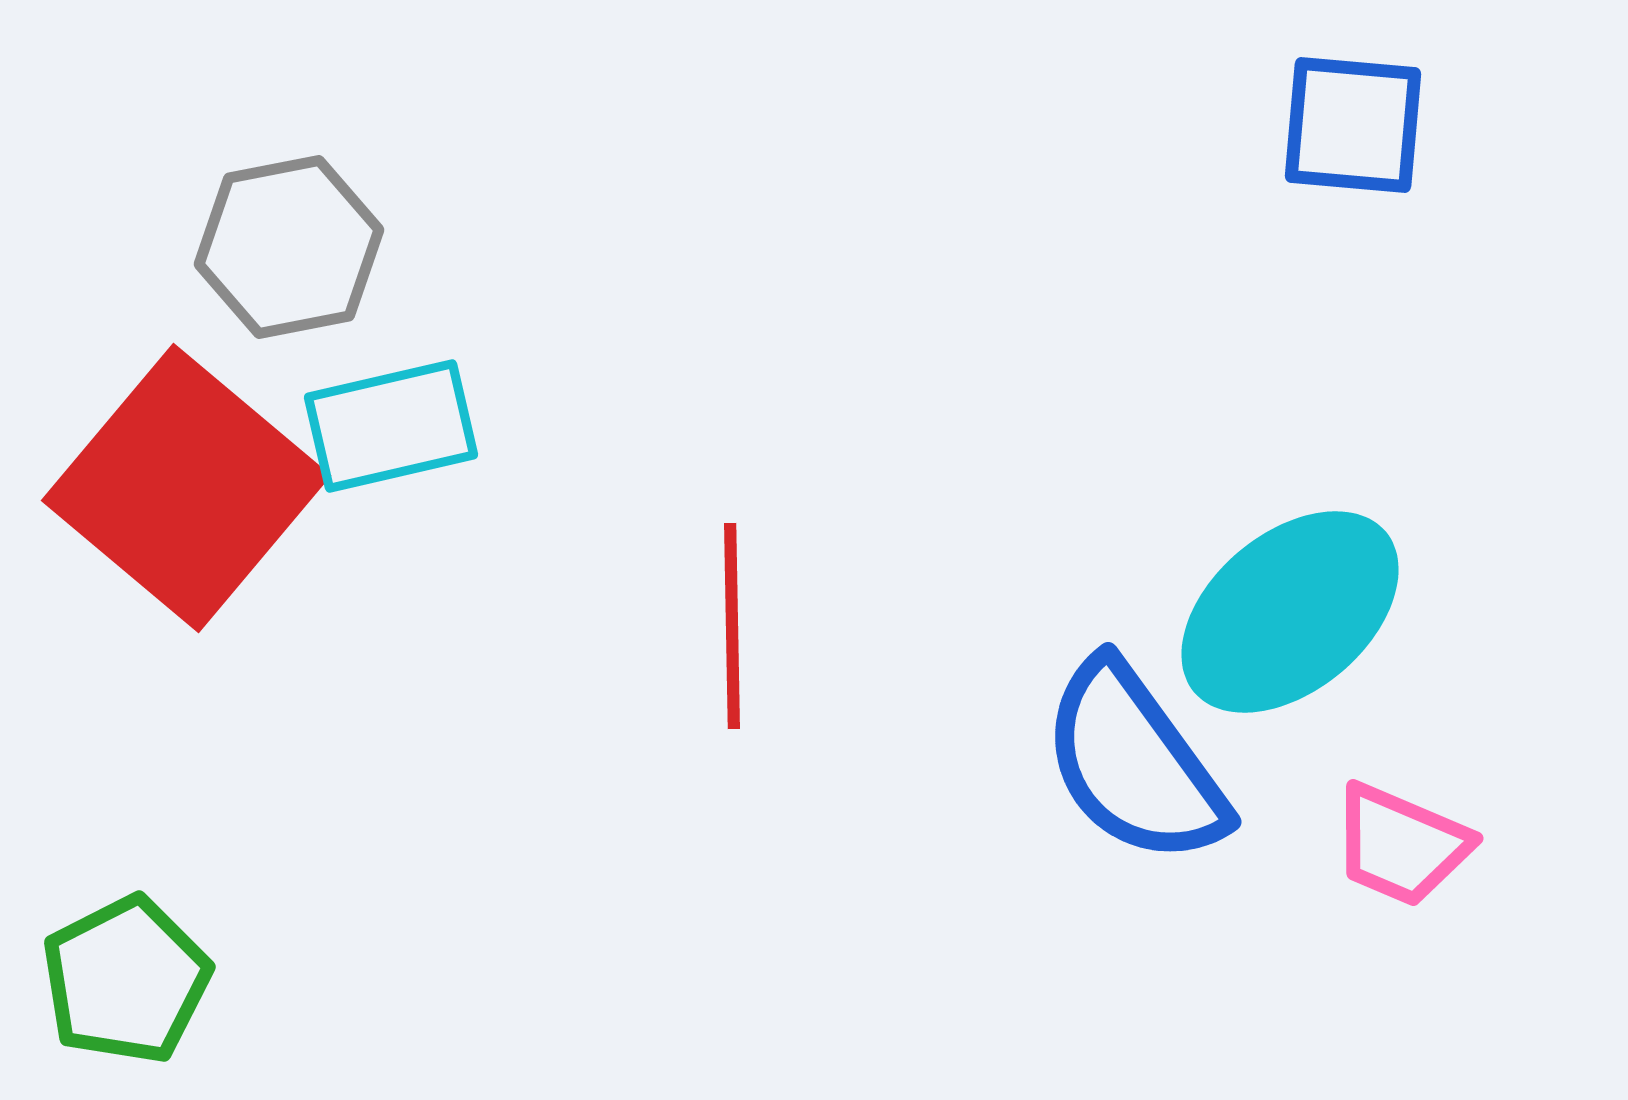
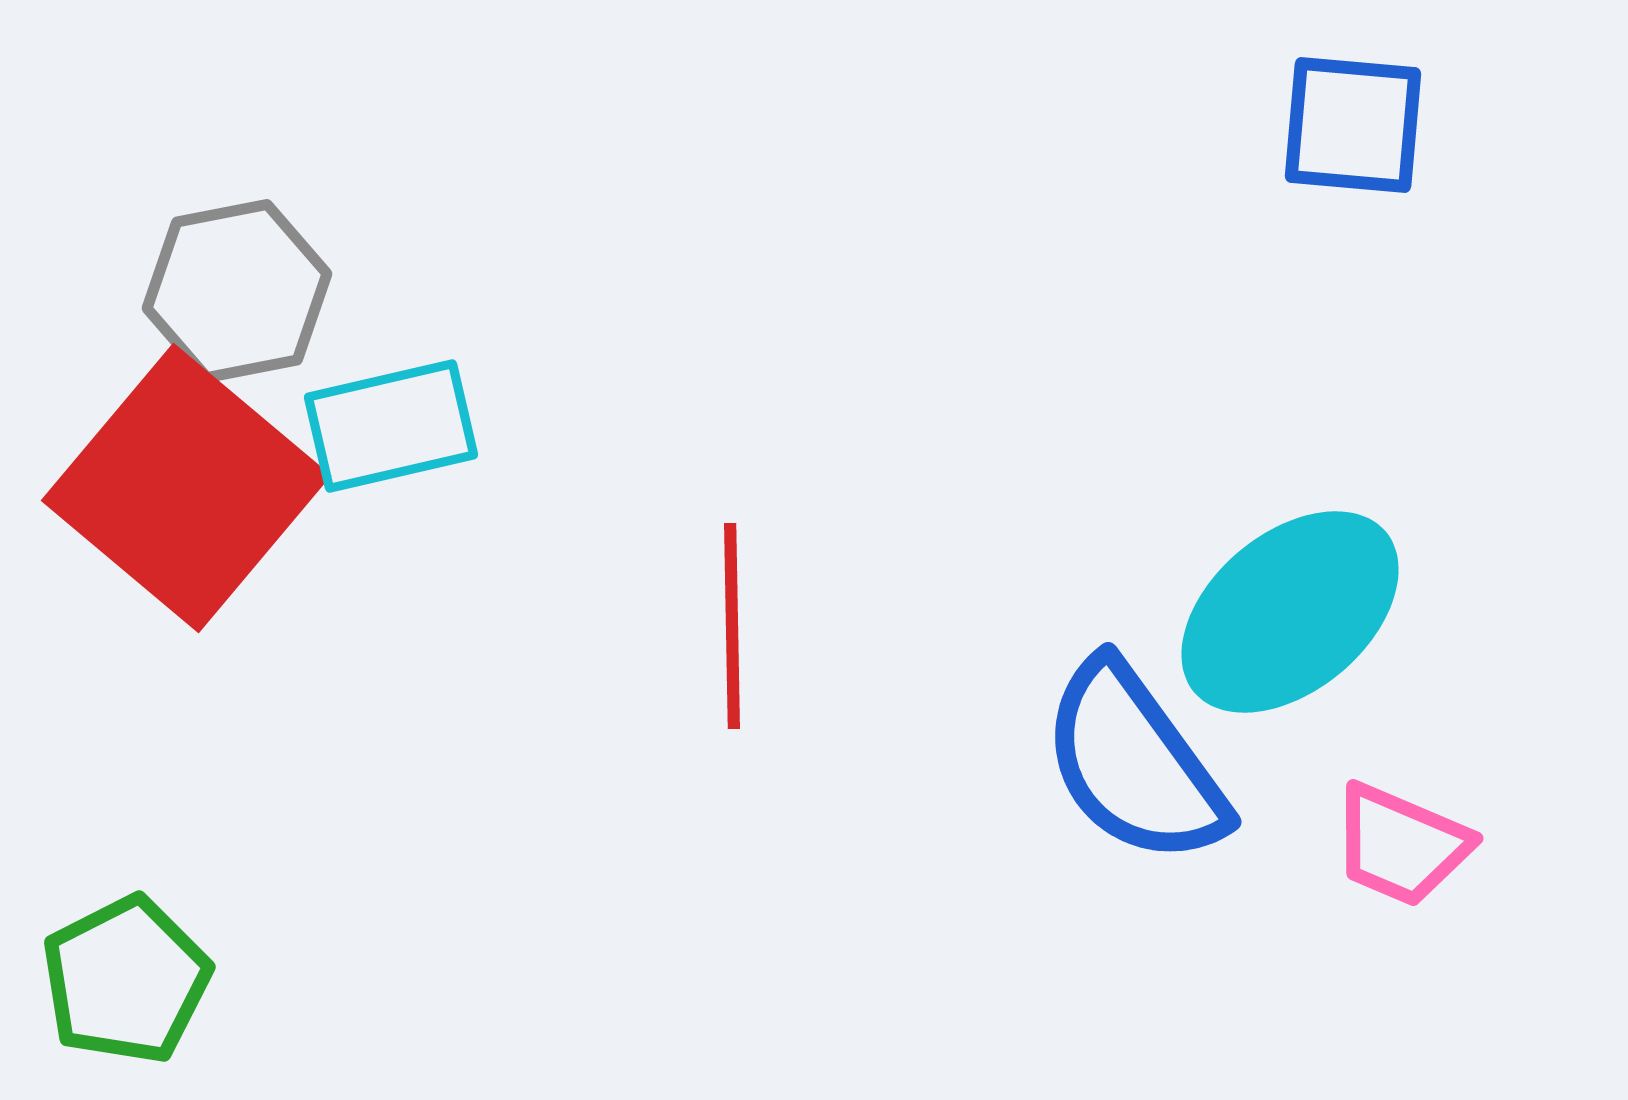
gray hexagon: moved 52 px left, 44 px down
